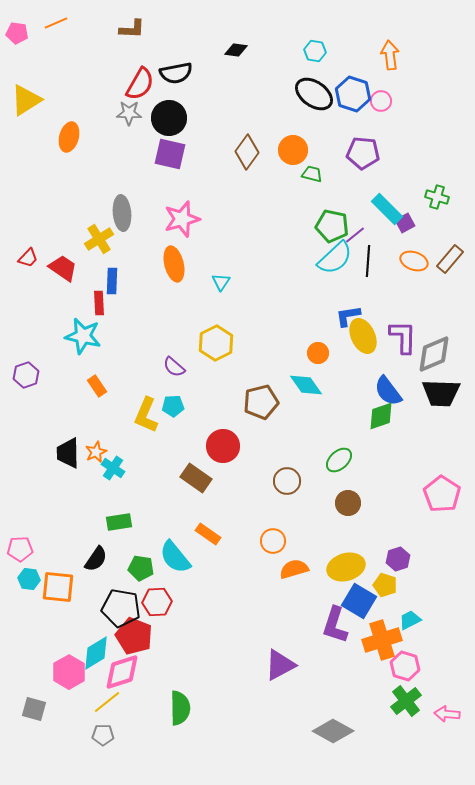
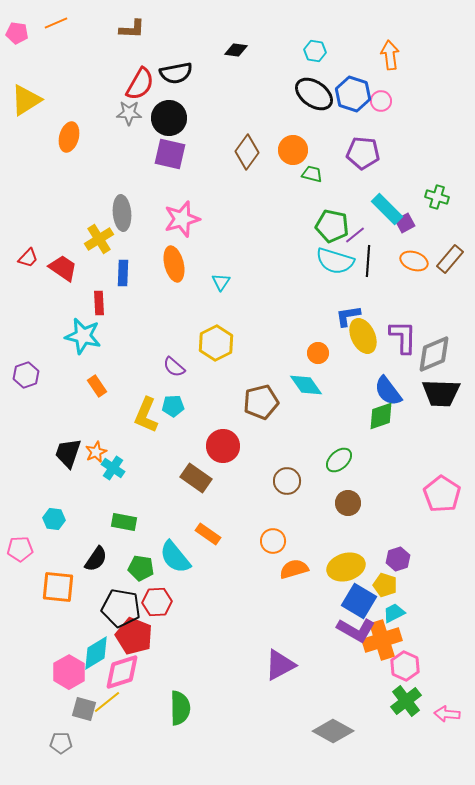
cyan semicircle at (335, 258): moved 3 px down; rotated 60 degrees clockwise
blue rectangle at (112, 281): moved 11 px right, 8 px up
black trapezoid at (68, 453): rotated 20 degrees clockwise
green rectangle at (119, 522): moved 5 px right; rotated 20 degrees clockwise
cyan hexagon at (29, 579): moved 25 px right, 60 px up
cyan trapezoid at (410, 620): moved 16 px left, 7 px up
purple L-shape at (335, 625): moved 21 px right, 5 px down; rotated 78 degrees counterclockwise
pink hexagon at (405, 666): rotated 8 degrees clockwise
gray square at (34, 709): moved 50 px right
gray pentagon at (103, 735): moved 42 px left, 8 px down
